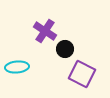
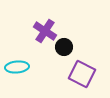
black circle: moved 1 px left, 2 px up
